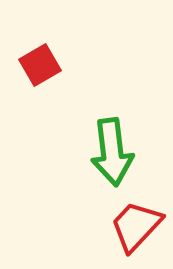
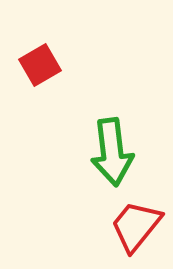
red trapezoid: rotated 4 degrees counterclockwise
